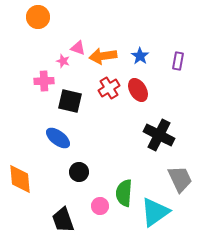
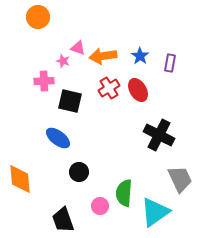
purple rectangle: moved 8 px left, 2 px down
